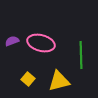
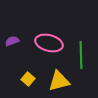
pink ellipse: moved 8 px right
